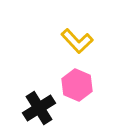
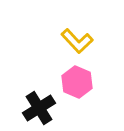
pink hexagon: moved 3 px up
